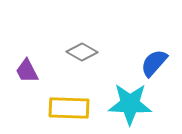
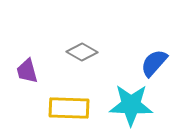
purple trapezoid: rotated 12 degrees clockwise
cyan star: moved 1 px right, 1 px down
